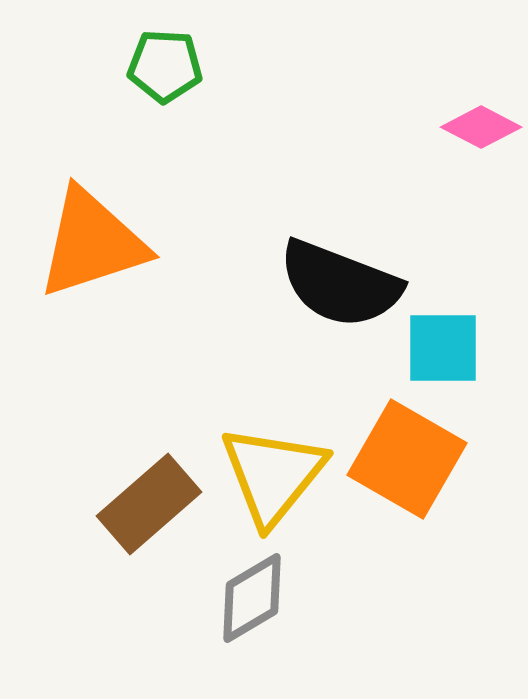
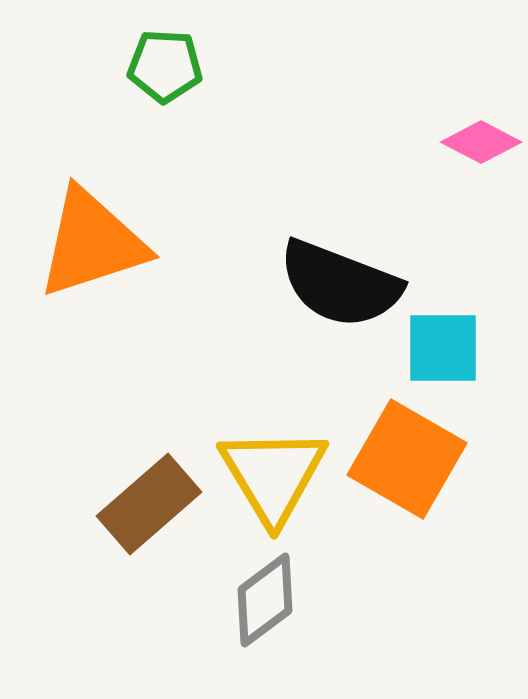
pink diamond: moved 15 px down
yellow triangle: rotated 10 degrees counterclockwise
gray diamond: moved 13 px right, 2 px down; rotated 6 degrees counterclockwise
